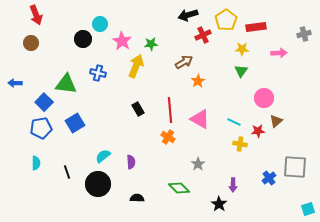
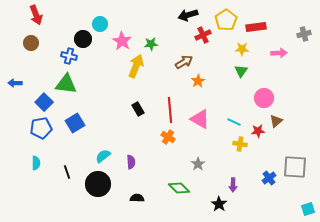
blue cross at (98, 73): moved 29 px left, 17 px up
